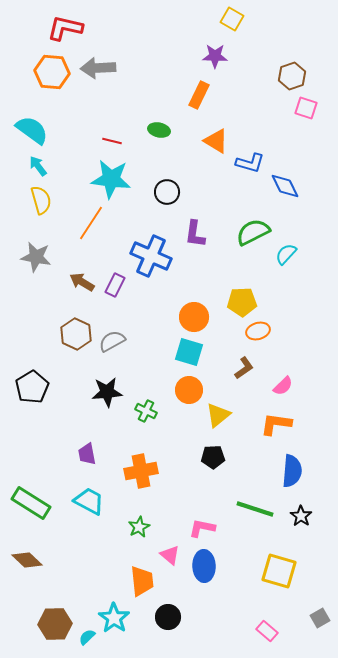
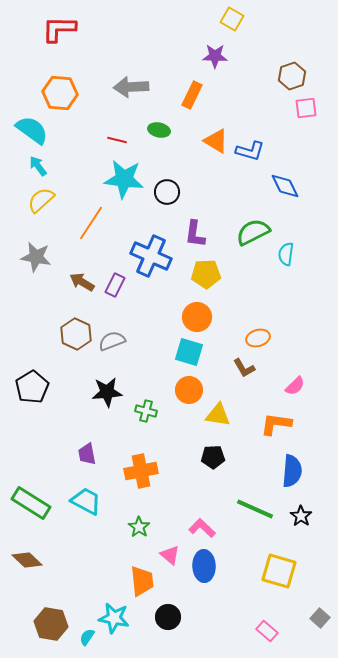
red L-shape at (65, 28): moved 6 px left, 1 px down; rotated 12 degrees counterclockwise
gray arrow at (98, 68): moved 33 px right, 19 px down
orange hexagon at (52, 72): moved 8 px right, 21 px down
orange rectangle at (199, 95): moved 7 px left
pink square at (306, 108): rotated 25 degrees counterclockwise
red line at (112, 141): moved 5 px right, 1 px up
blue L-shape at (250, 163): moved 12 px up
cyan star at (111, 179): moved 13 px right
yellow semicircle at (41, 200): rotated 116 degrees counterclockwise
cyan semicircle at (286, 254): rotated 35 degrees counterclockwise
yellow pentagon at (242, 302): moved 36 px left, 28 px up
orange circle at (194, 317): moved 3 px right
orange ellipse at (258, 331): moved 7 px down
gray semicircle at (112, 341): rotated 8 degrees clockwise
brown L-shape at (244, 368): rotated 95 degrees clockwise
pink semicircle at (283, 386): moved 12 px right
green cross at (146, 411): rotated 10 degrees counterclockwise
yellow triangle at (218, 415): rotated 48 degrees clockwise
cyan trapezoid at (89, 501): moved 3 px left
green line at (255, 509): rotated 6 degrees clockwise
green star at (139, 527): rotated 10 degrees counterclockwise
pink L-shape at (202, 528): rotated 32 degrees clockwise
cyan star at (114, 618): rotated 24 degrees counterclockwise
gray square at (320, 618): rotated 18 degrees counterclockwise
brown hexagon at (55, 624): moved 4 px left; rotated 12 degrees clockwise
cyan semicircle at (87, 637): rotated 12 degrees counterclockwise
